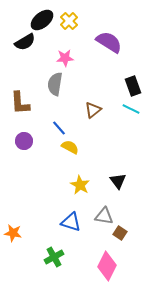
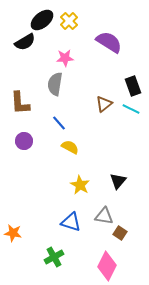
brown triangle: moved 11 px right, 6 px up
blue line: moved 5 px up
black triangle: rotated 18 degrees clockwise
